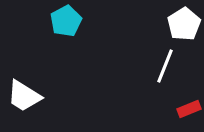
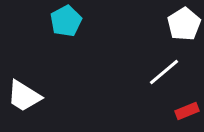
white line: moved 1 px left, 6 px down; rotated 28 degrees clockwise
red rectangle: moved 2 px left, 2 px down
